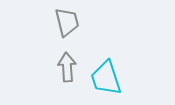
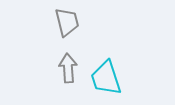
gray arrow: moved 1 px right, 1 px down
